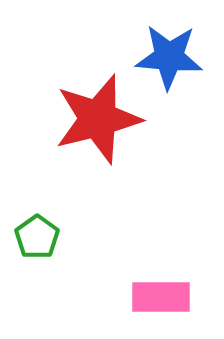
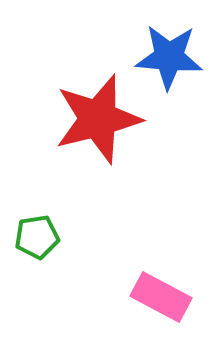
green pentagon: rotated 27 degrees clockwise
pink rectangle: rotated 28 degrees clockwise
